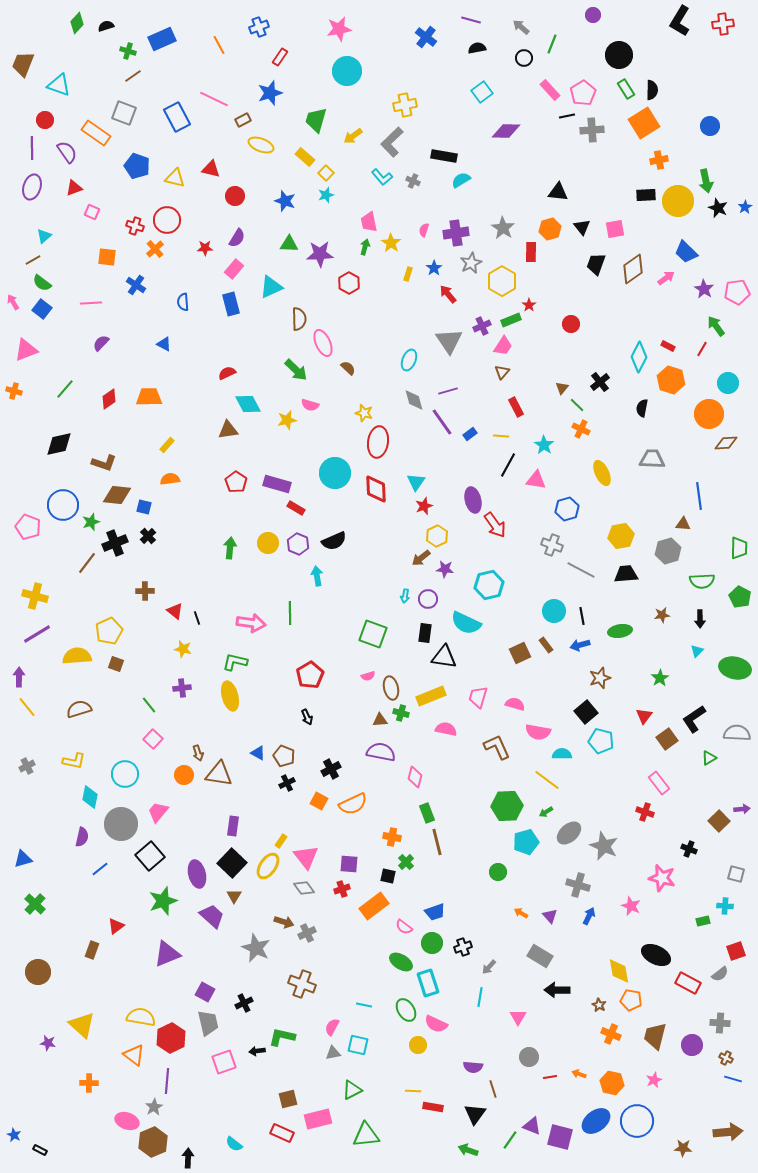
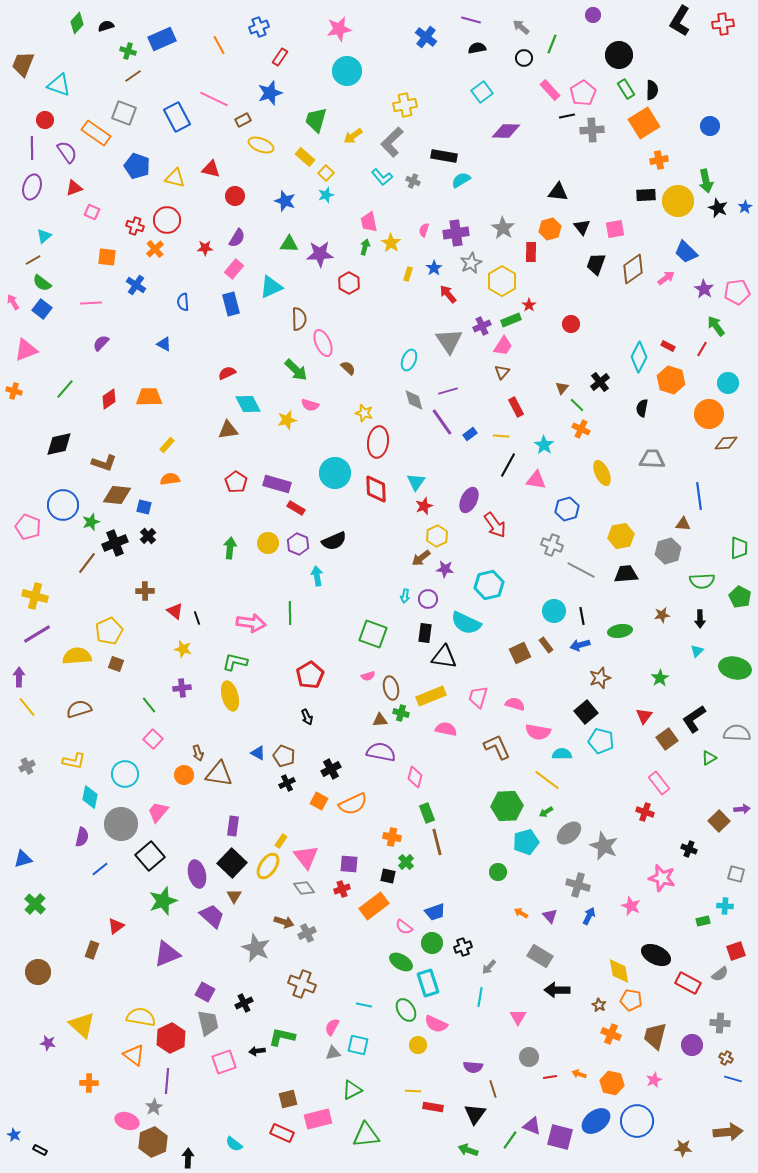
purple ellipse at (473, 500): moved 4 px left; rotated 40 degrees clockwise
